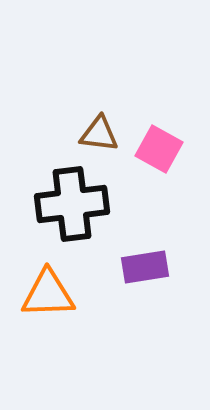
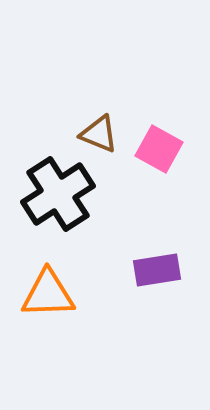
brown triangle: rotated 15 degrees clockwise
black cross: moved 14 px left, 10 px up; rotated 26 degrees counterclockwise
purple rectangle: moved 12 px right, 3 px down
